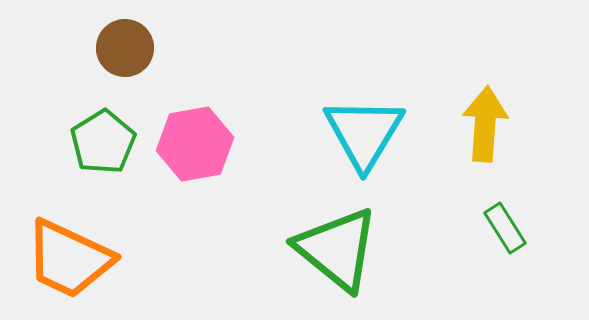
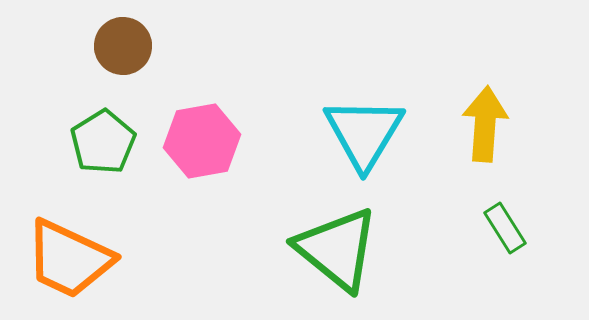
brown circle: moved 2 px left, 2 px up
pink hexagon: moved 7 px right, 3 px up
